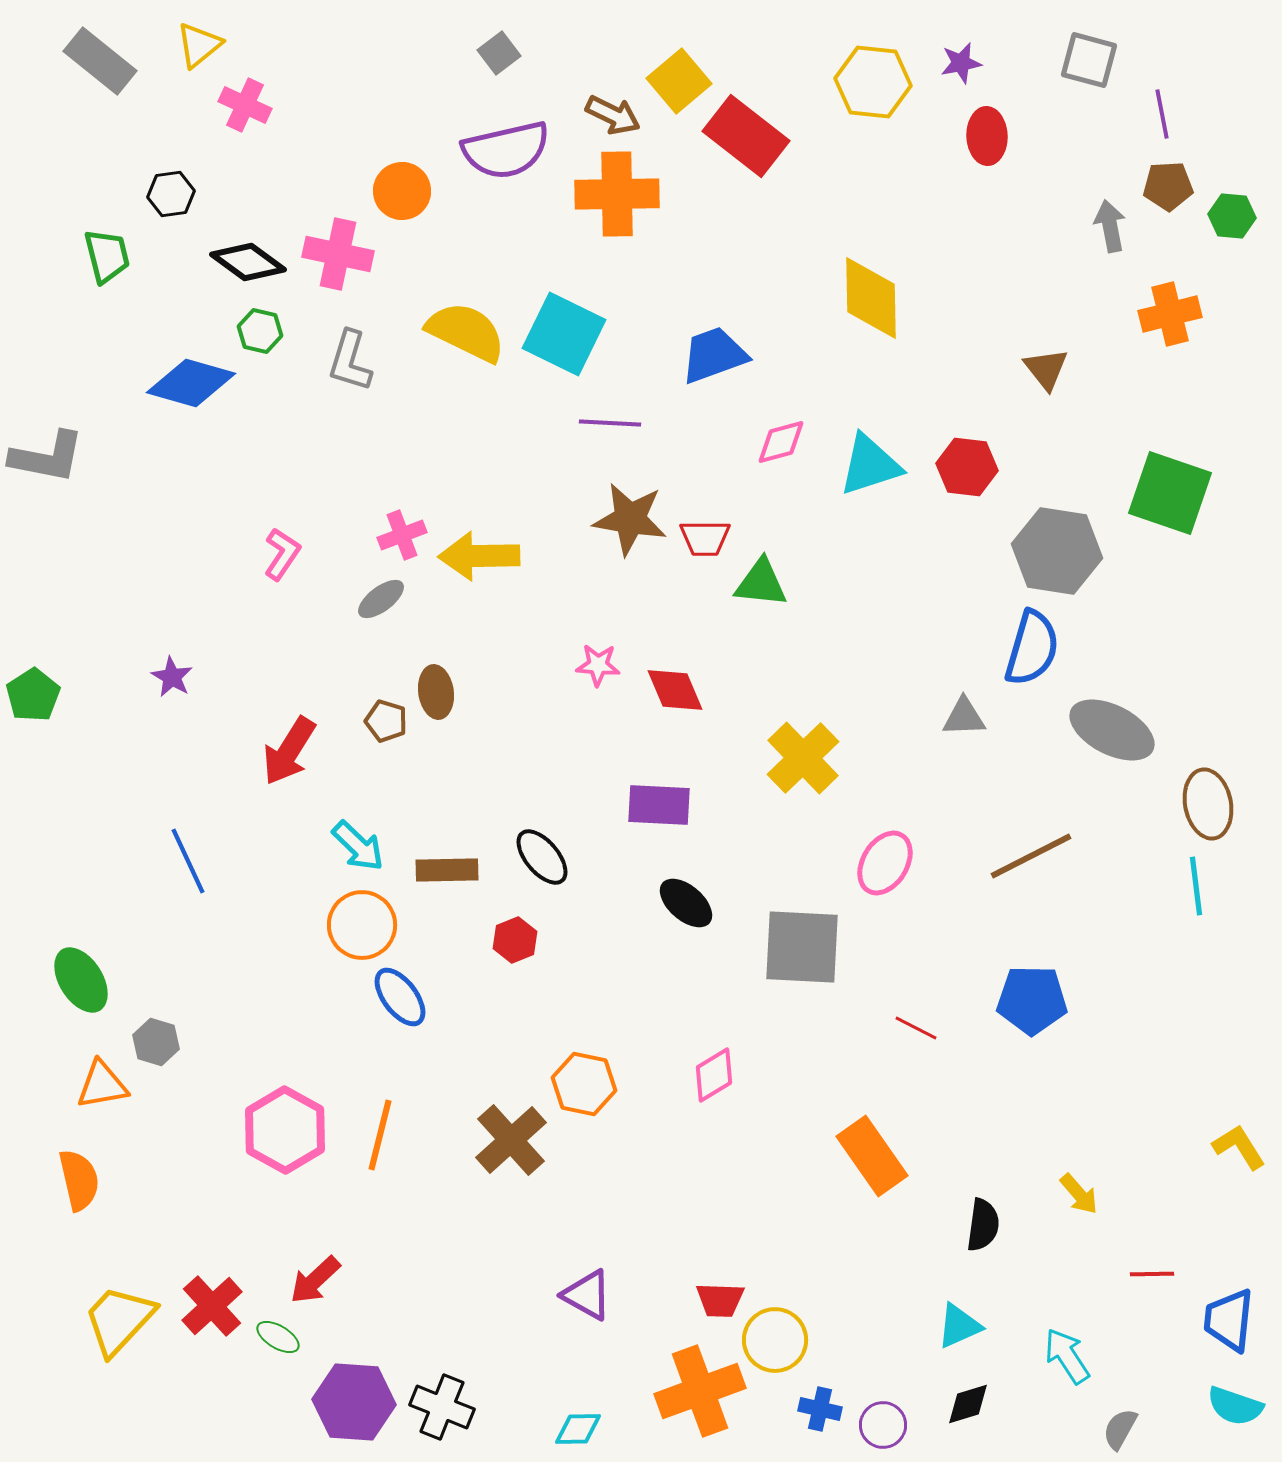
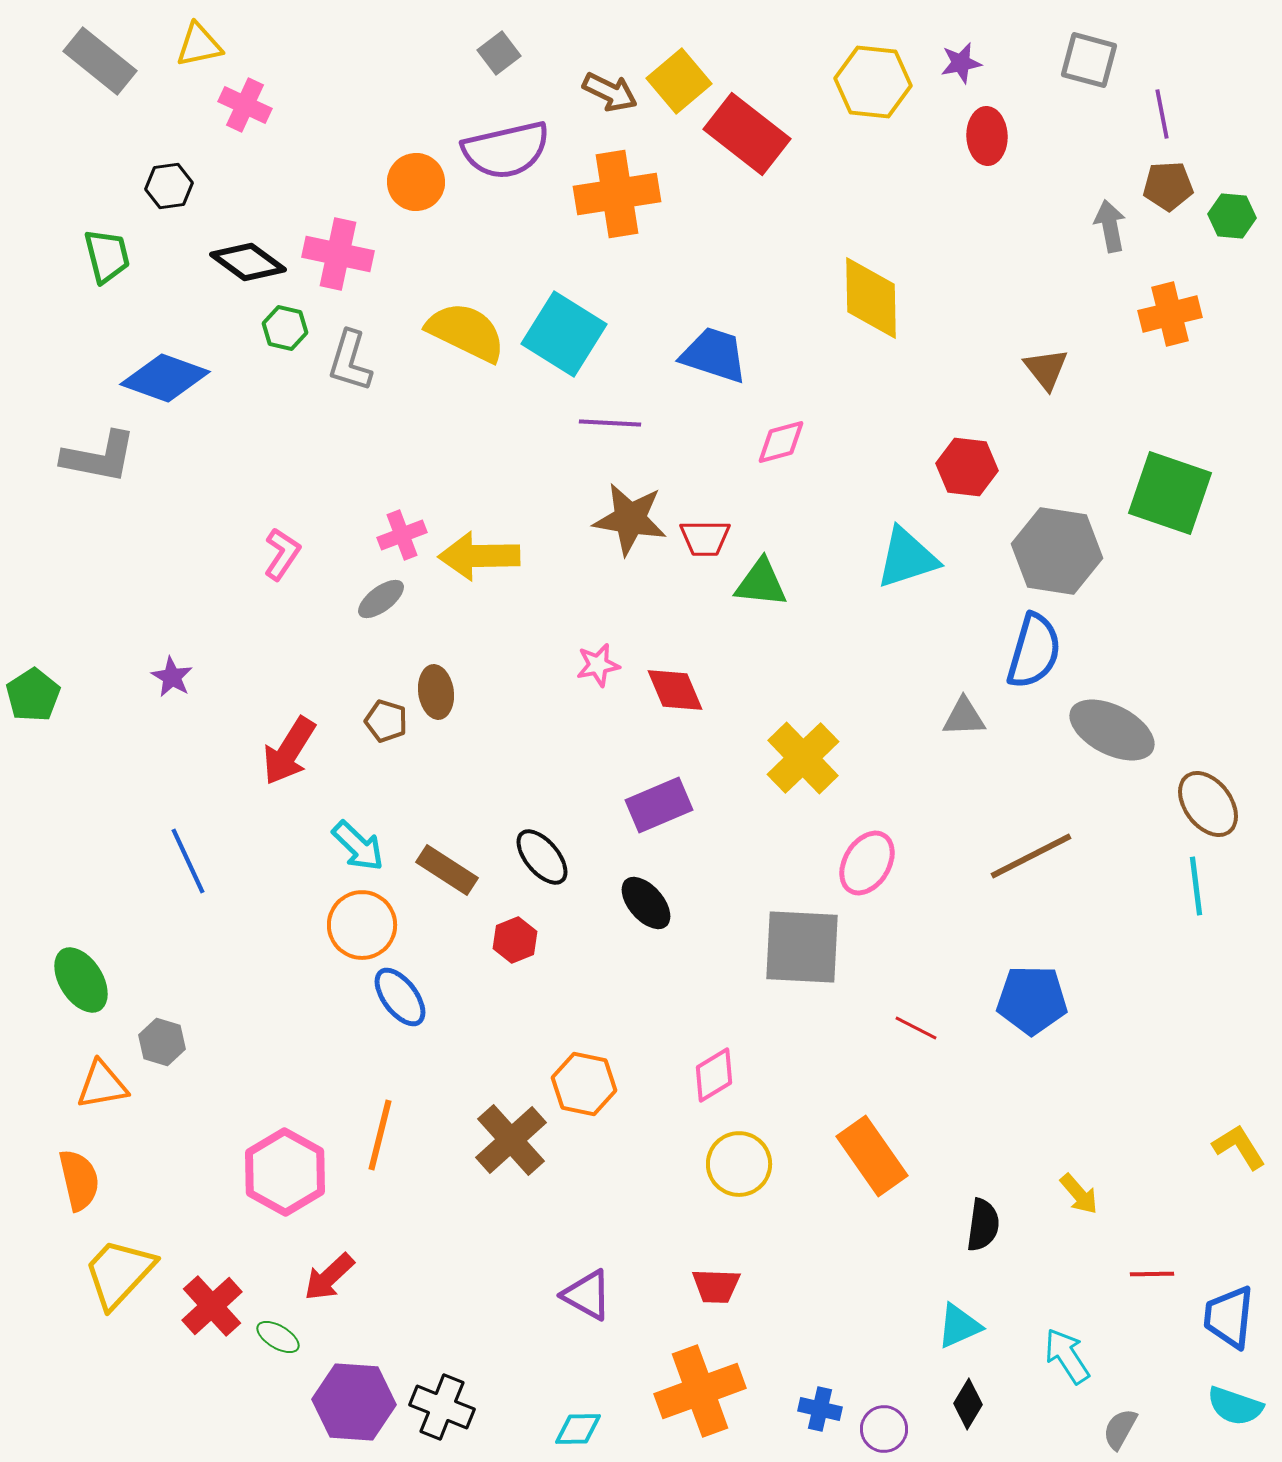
yellow triangle at (199, 45): rotated 27 degrees clockwise
brown arrow at (613, 115): moved 3 px left, 23 px up
red rectangle at (746, 136): moved 1 px right, 2 px up
orange circle at (402, 191): moved 14 px right, 9 px up
black hexagon at (171, 194): moved 2 px left, 8 px up
orange cross at (617, 194): rotated 8 degrees counterclockwise
green hexagon at (260, 331): moved 25 px right, 3 px up
cyan square at (564, 334): rotated 6 degrees clockwise
blue trapezoid at (714, 355): rotated 38 degrees clockwise
blue diamond at (191, 383): moved 26 px left, 5 px up; rotated 4 degrees clockwise
gray L-shape at (47, 457): moved 52 px right
cyan triangle at (870, 465): moved 37 px right, 93 px down
blue semicircle at (1032, 648): moved 2 px right, 3 px down
pink star at (598, 665): rotated 15 degrees counterclockwise
brown ellipse at (1208, 804): rotated 26 degrees counterclockwise
purple rectangle at (659, 805): rotated 26 degrees counterclockwise
pink ellipse at (885, 863): moved 18 px left
brown rectangle at (447, 870): rotated 34 degrees clockwise
black ellipse at (686, 903): moved 40 px left; rotated 8 degrees clockwise
gray hexagon at (156, 1042): moved 6 px right
pink hexagon at (285, 1130): moved 42 px down
red arrow at (315, 1280): moved 14 px right, 3 px up
red trapezoid at (720, 1300): moved 4 px left, 14 px up
yellow trapezoid at (119, 1320): moved 47 px up
blue trapezoid at (1229, 1320): moved 3 px up
yellow circle at (775, 1340): moved 36 px left, 176 px up
black diamond at (968, 1404): rotated 42 degrees counterclockwise
purple circle at (883, 1425): moved 1 px right, 4 px down
